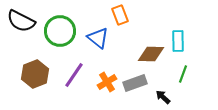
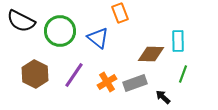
orange rectangle: moved 2 px up
brown hexagon: rotated 12 degrees counterclockwise
